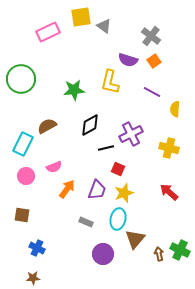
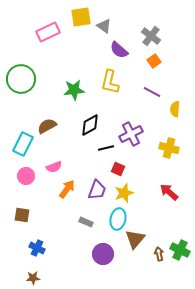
purple semicircle: moved 9 px left, 10 px up; rotated 24 degrees clockwise
